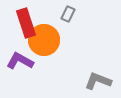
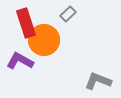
gray rectangle: rotated 21 degrees clockwise
